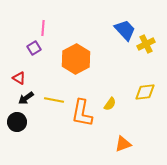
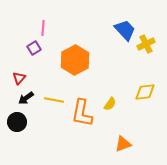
orange hexagon: moved 1 px left, 1 px down
red triangle: rotated 40 degrees clockwise
